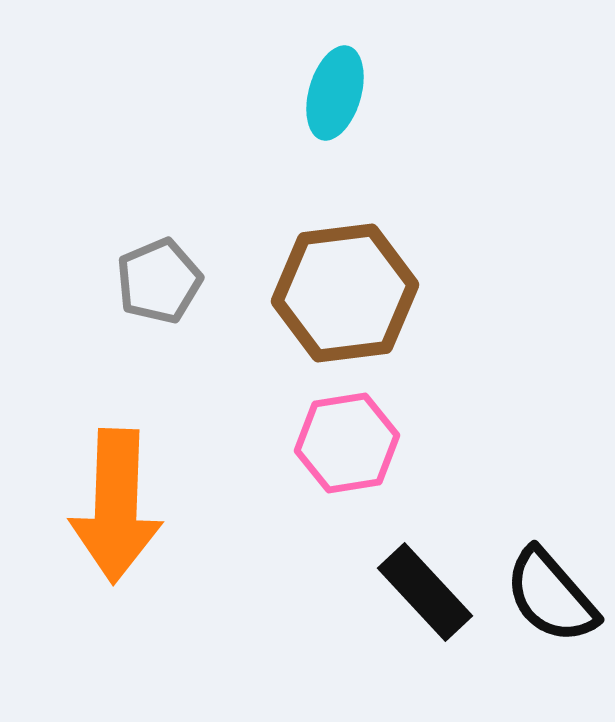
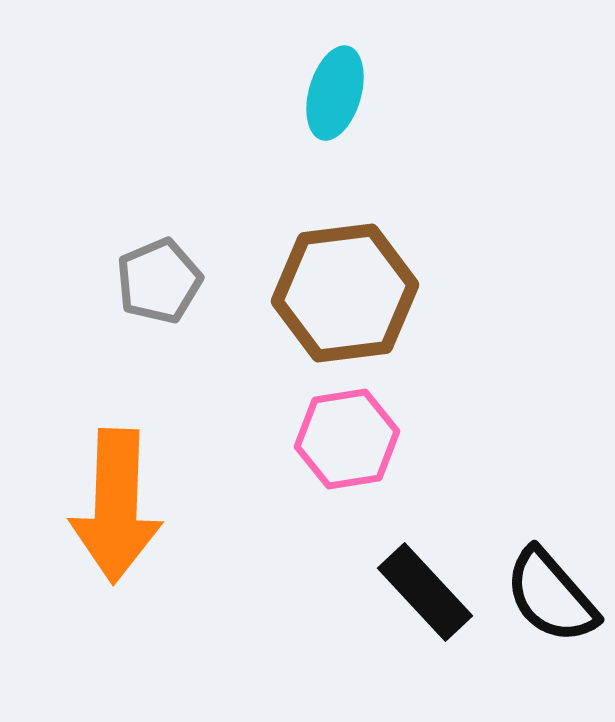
pink hexagon: moved 4 px up
